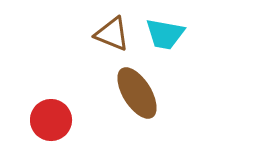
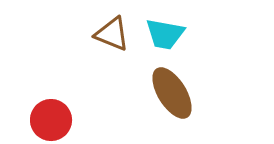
brown ellipse: moved 35 px right
